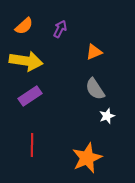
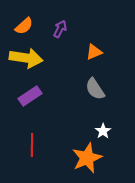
yellow arrow: moved 3 px up
white star: moved 4 px left, 15 px down; rotated 14 degrees counterclockwise
